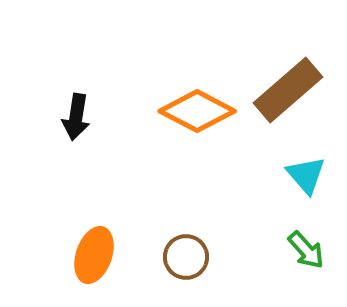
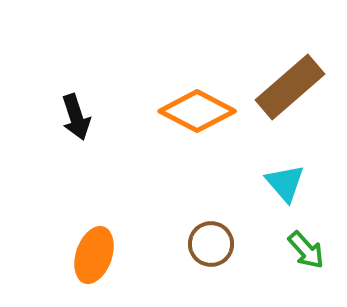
brown rectangle: moved 2 px right, 3 px up
black arrow: rotated 27 degrees counterclockwise
cyan triangle: moved 21 px left, 8 px down
brown circle: moved 25 px right, 13 px up
